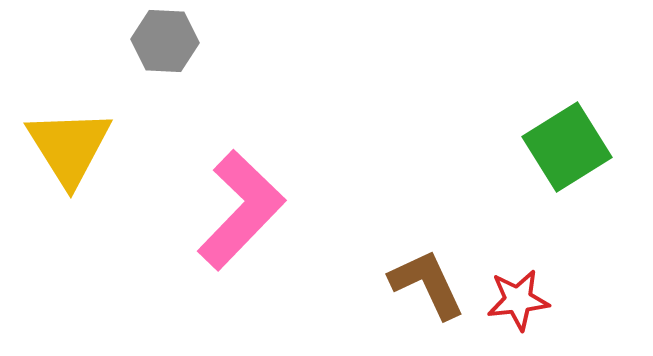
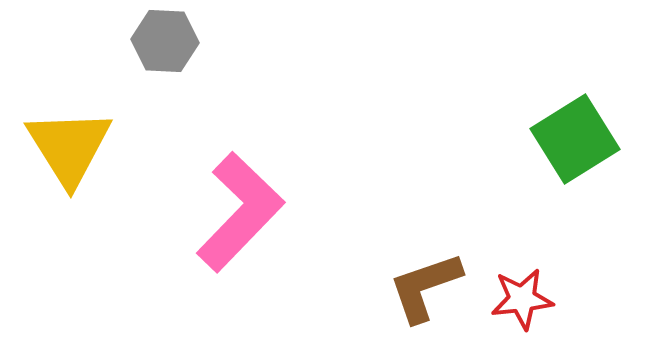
green square: moved 8 px right, 8 px up
pink L-shape: moved 1 px left, 2 px down
brown L-shape: moved 2 px left, 3 px down; rotated 84 degrees counterclockwise
red star: moved 4 px right, 1 px up
